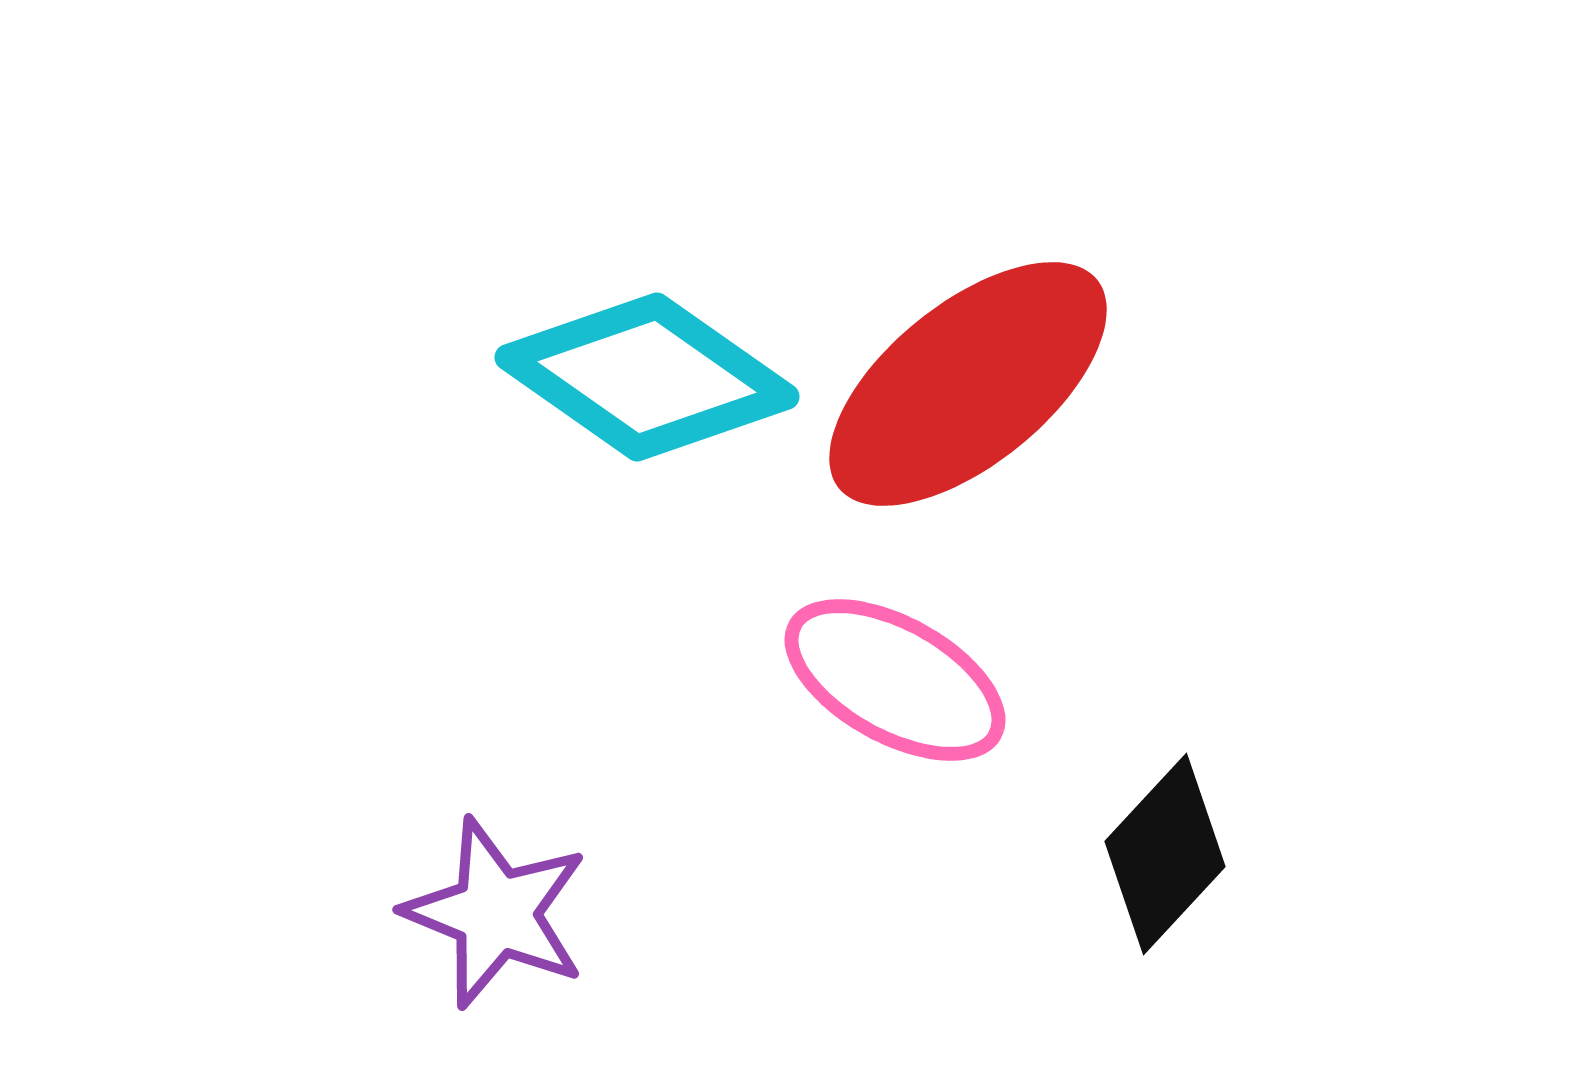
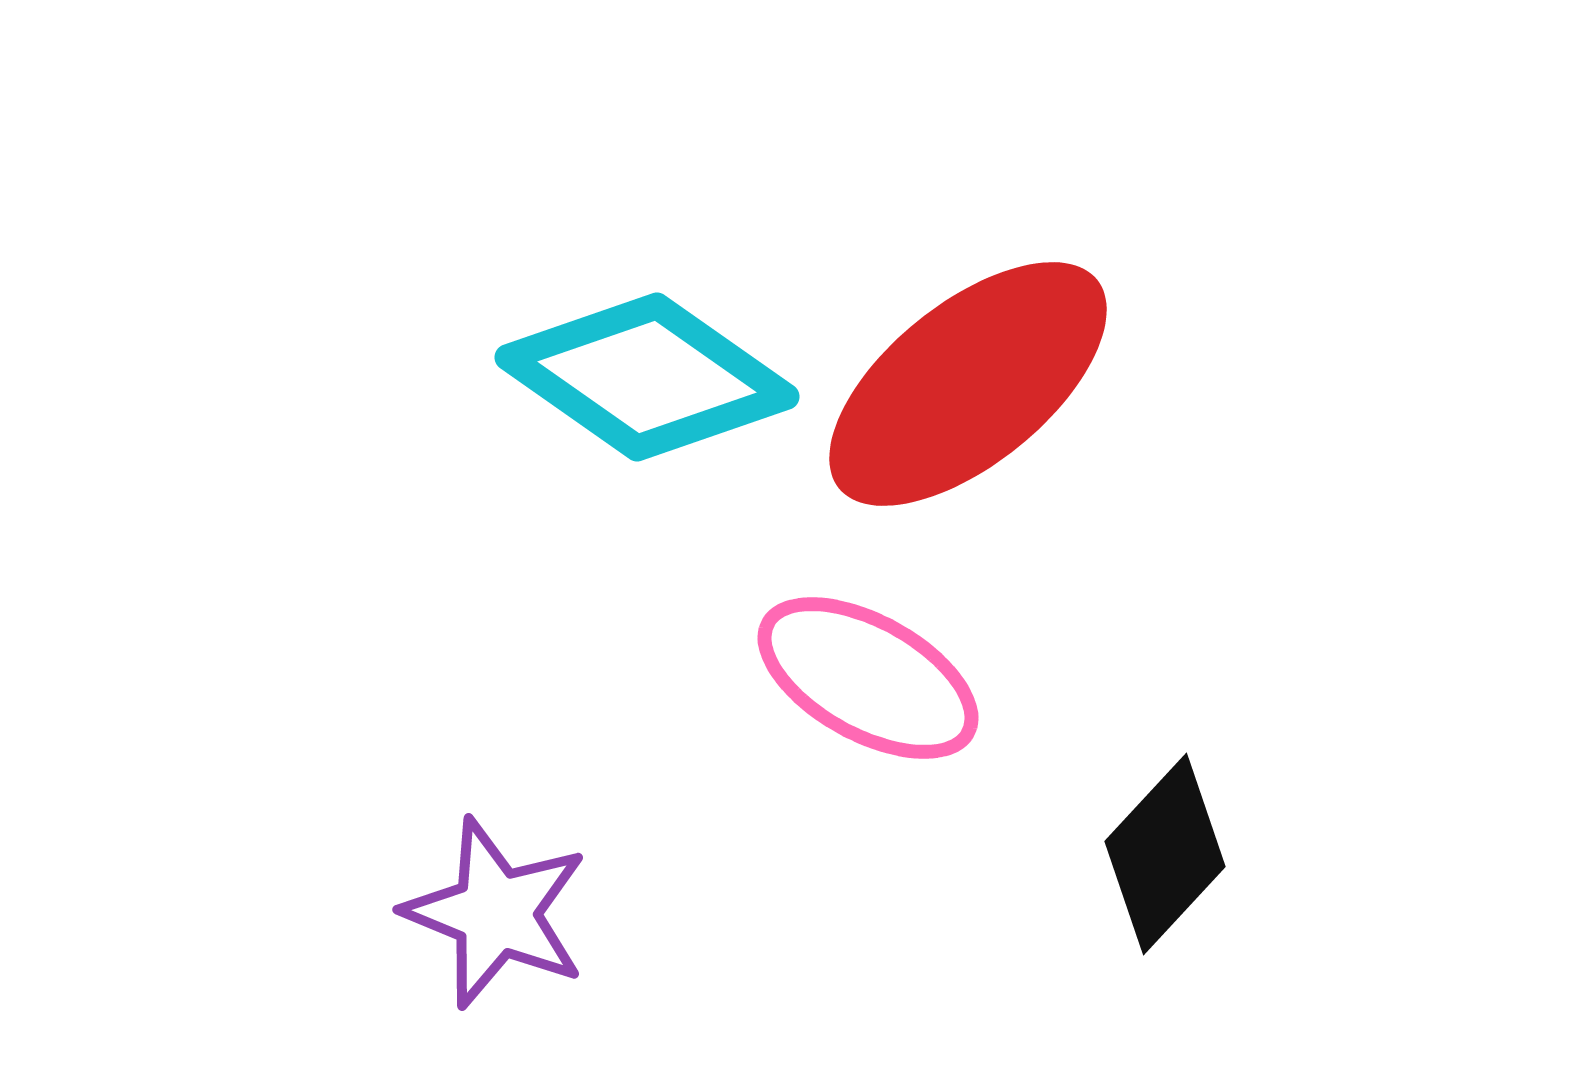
pink ellipse: moved 27 px left, 2 px up
